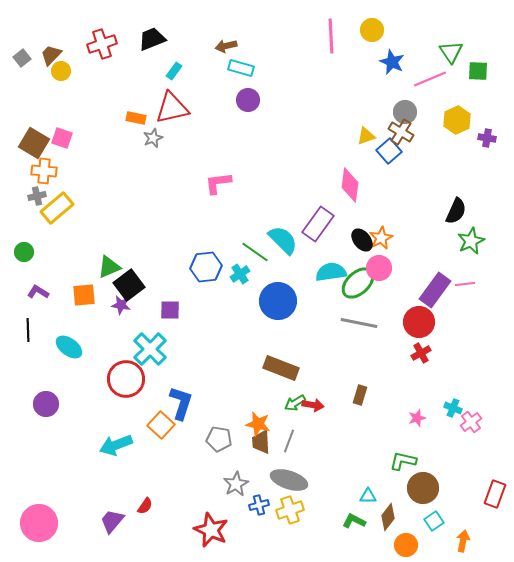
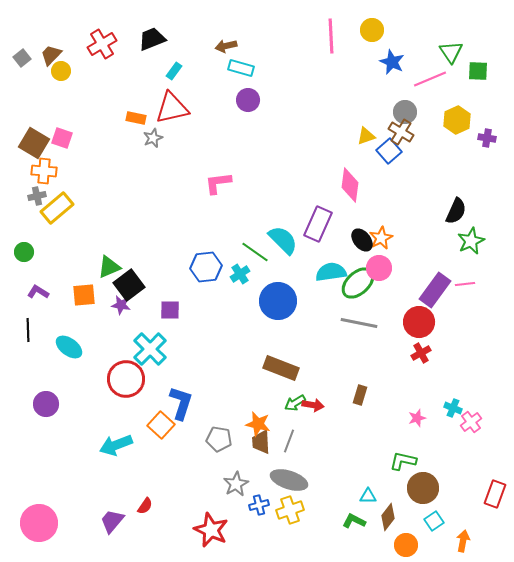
red cross at (102, 44): rotated 12 degrees counterclockwise
purple rectangle at (318, 224): rotated 12 degrees counterclockwise
